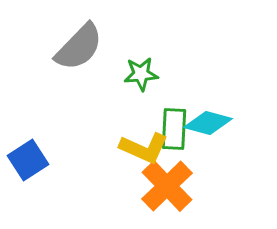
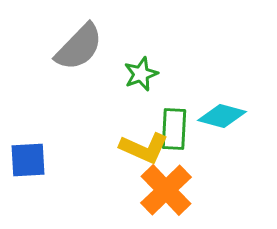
green star: rotated 16 degrees counterclockwise
cyan diamond: moved 14 px right, 7 px up
blue square: rotated 30 degrees clockwise
orange cross: moved 1 px left, 4 px down
